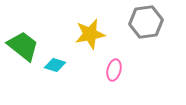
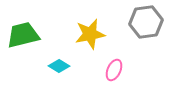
green trapezoid: moved 11 px up; rotated 52 degrees counterclockwise
cyan diamond: moved 4 px right, 1 px down; rotated 15 degrees clockwise
pink ellipse: rotated 10 degrees clockwise
